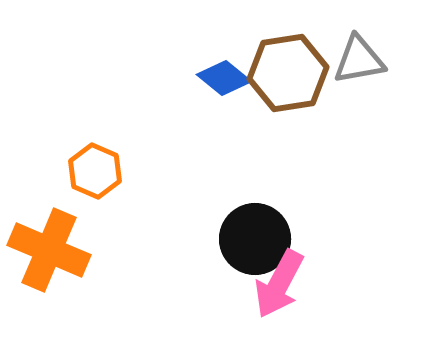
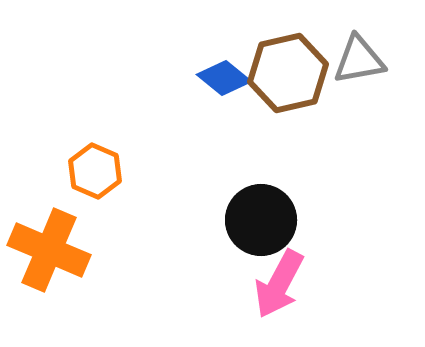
brown hexagon: rotated 4 degrees counterclockwise
black circle: moved 6 px right, 19 px up
